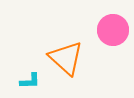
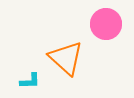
pink circle: moved 7 px left, 6 px up
